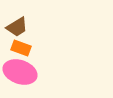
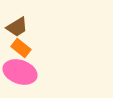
orange rectangle: rotated 18 degrees clockwise
